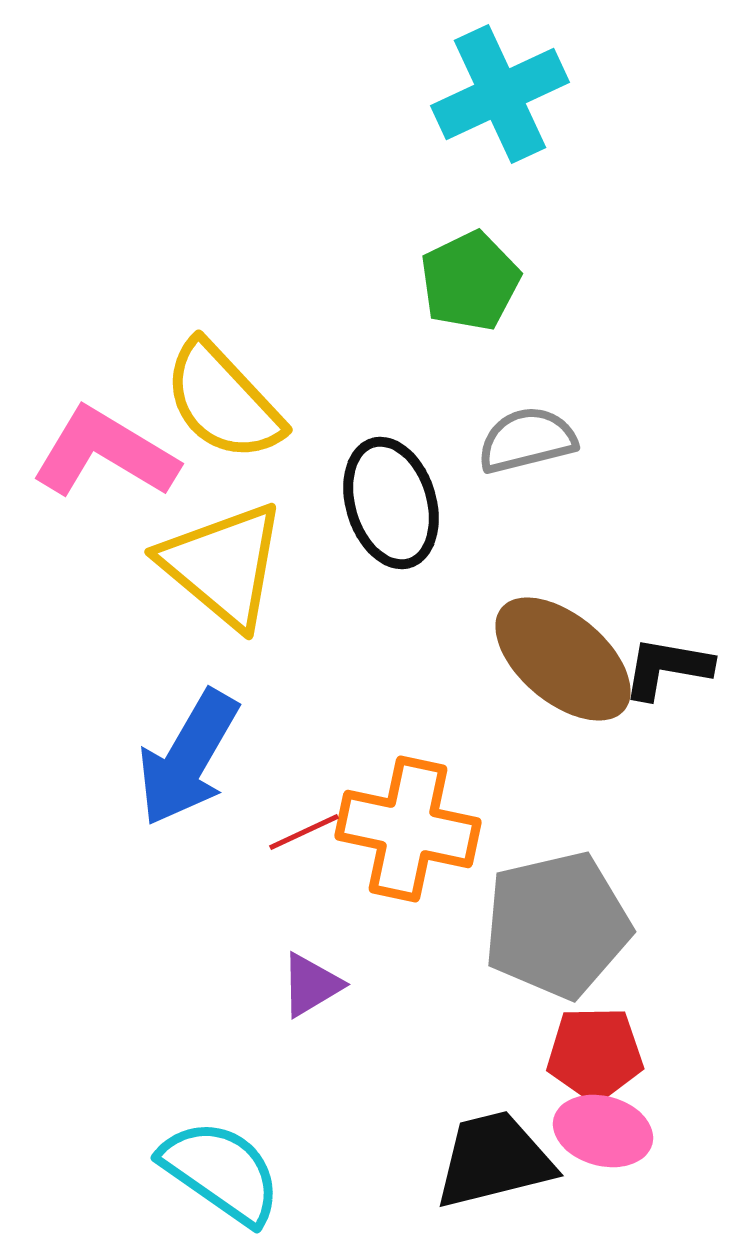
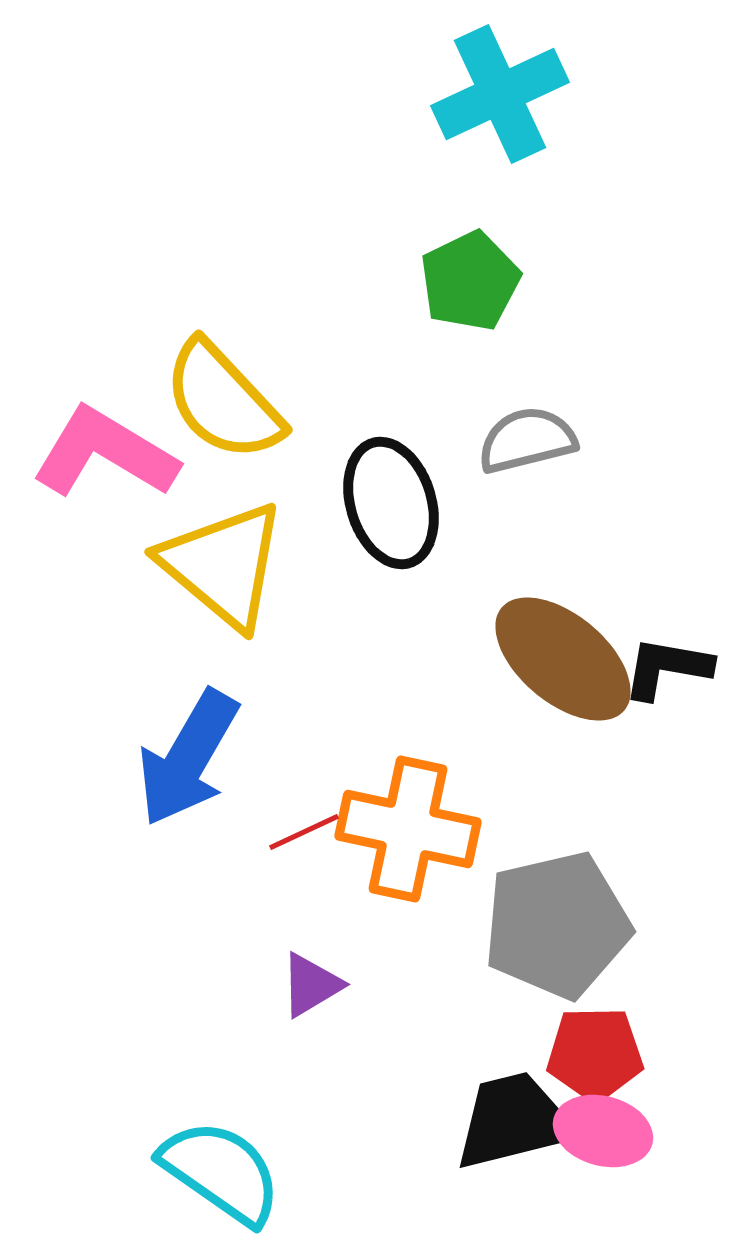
black trapezoid: moved 20 px right, 39 px up
